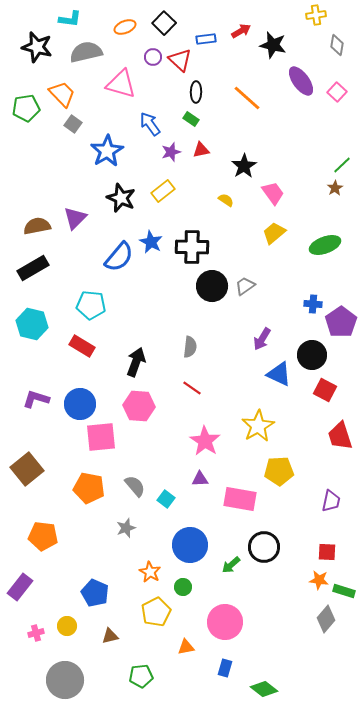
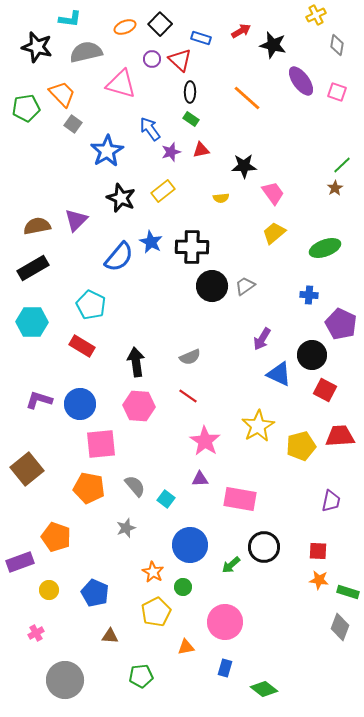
yellow cross at (316, 15): rotated 18 degrees counterclockwise
black square at (164, 23): moved 4 px left, 1 px down
blue rectangle at (206, 39): moved 5 px left, 1 px up; rotated 24 degrees clockwise
purple circle at (153, 57): moved 1 px left, 2 px down
black ellipse at (196, 92): moved 6 px left
pink square at (337, 92): rotated 24 degrees counterclockwise
blue arrow at (150, 124): moved 5 px down
black star at (244, 166): rotated 30 degrees clockwise
yellow semicircle at (226, 200): moved 5 px left, 2 px up; rotated 140 degrees clockwise
purple triangle at (75, 218): moved 1 px right, 2 px down
green ellipse at (325, 245): moved 3 px down
blue cross at (313, 304): moved 4 px left, 9 px up
cyan pentagon at (91, 305): rotated 20 degrees clockwise
purple pentagon at (341, 322): moved 2 px down; rotated 12 degrees counterclockwise
cyan hexagon at (32, 324): moved 2 px up; rotated 12 degrees counterclockwise
gray semicircle at (190, 347): moved 10 px down; rotated 60 degrees clockwise
black arrow at (136, 362): rotated 28 degrees counterclockwise
red line at (192, 388): moved 4 px left, 8 px down
purple L-shape at (36, 399): moved 3 px right, 1 px down
red trapezoid at (340, 436): rotated 104 degrees clockwise
pink square at (101, 437): moved 7 px down
yellow pentagon at (279, 471): moved 22 px right, 25 px up; rotated 12 degrees counterclockwise
orange pentagon at (43, 536): moved 13 px right, 1 px down; rotated 12 degrees clockwise
red square at (327, 552): moved 9 px left, 1 px up
orange star at (150, 572): moved 3 px right
purple rectangle at (20, 587): moved 25 px up; rotated 32 degrees clockwise
green rectangle at (344, 591): moved 4 px right, 1 px down
gray diamond at (326, 619): moved 14 px right, 8 px down; rotated 20 degrees counterclockwise
yellow circle at (67, 626): moved 18 px left, 36 px up
pink cross at (36, 633): rotated 14 degrees counterclockwise
brown triangle at (110, 636): rotated 18 degrees clockwise
